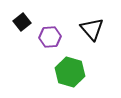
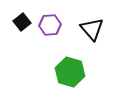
purple hexagon: moved 12 px up
